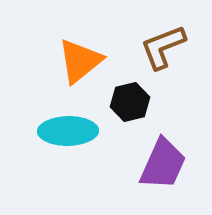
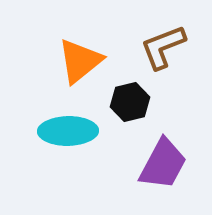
purple trapezoid: rotated 4 degrees clockwise
